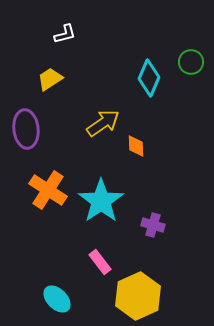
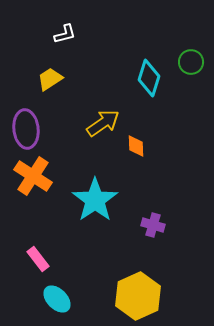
cyan diamond: rotated 6 degrees counterclockwise
orange cross: moved 15 px left, 14 px up
cyan star: moved 6 px left, 1 px up
pink rectangle: moved 62 px left, 3 px up
